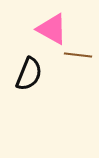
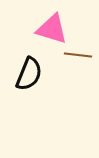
pink triangle: rotated 12 degrees counterclockwise
